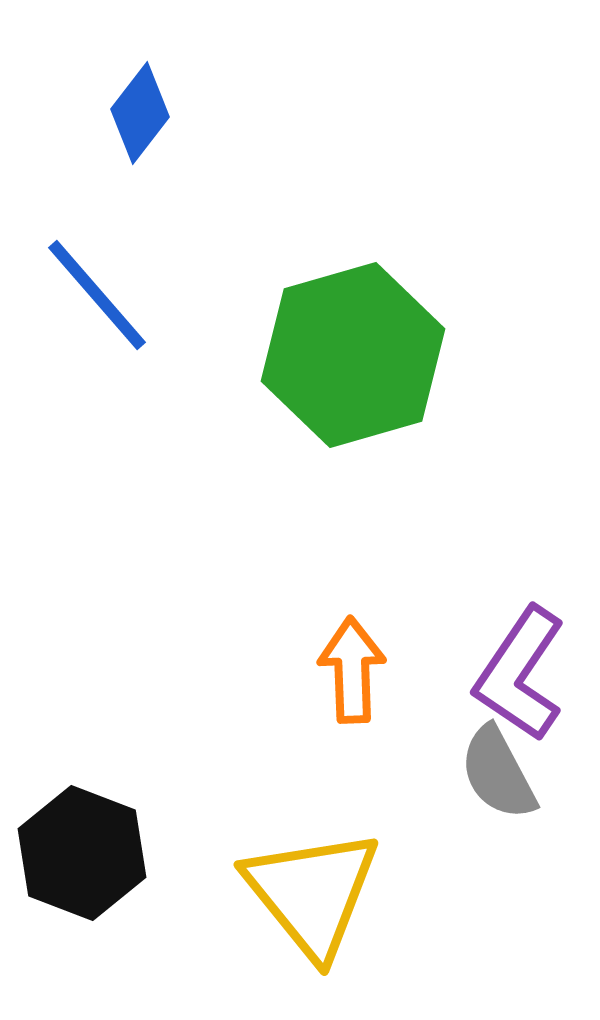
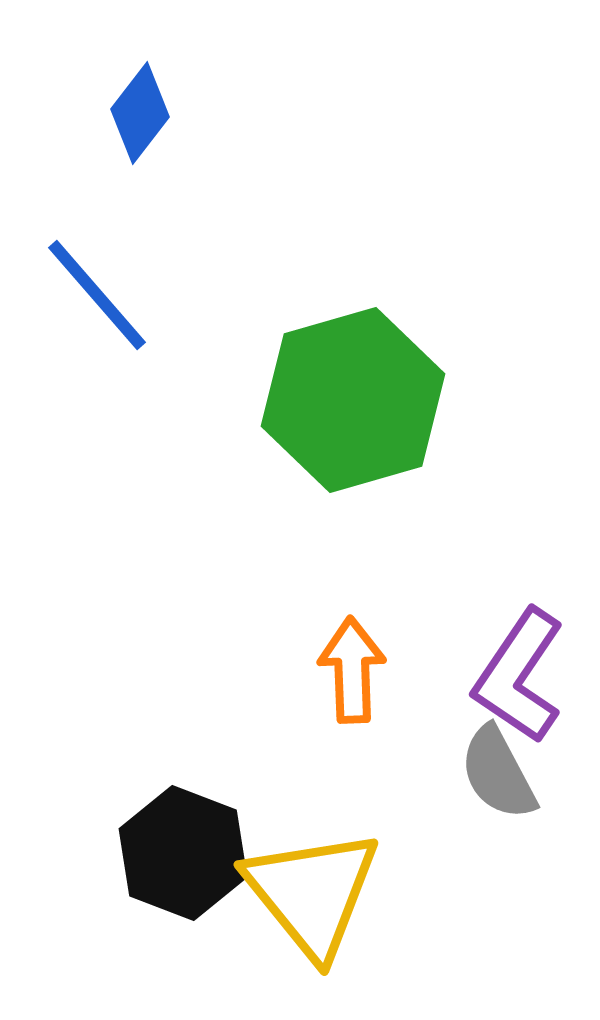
green hexagon: moved 45 px down
purple L-shape: moved 1 px left, 2 px down
black hexagon: moved 101 px right
